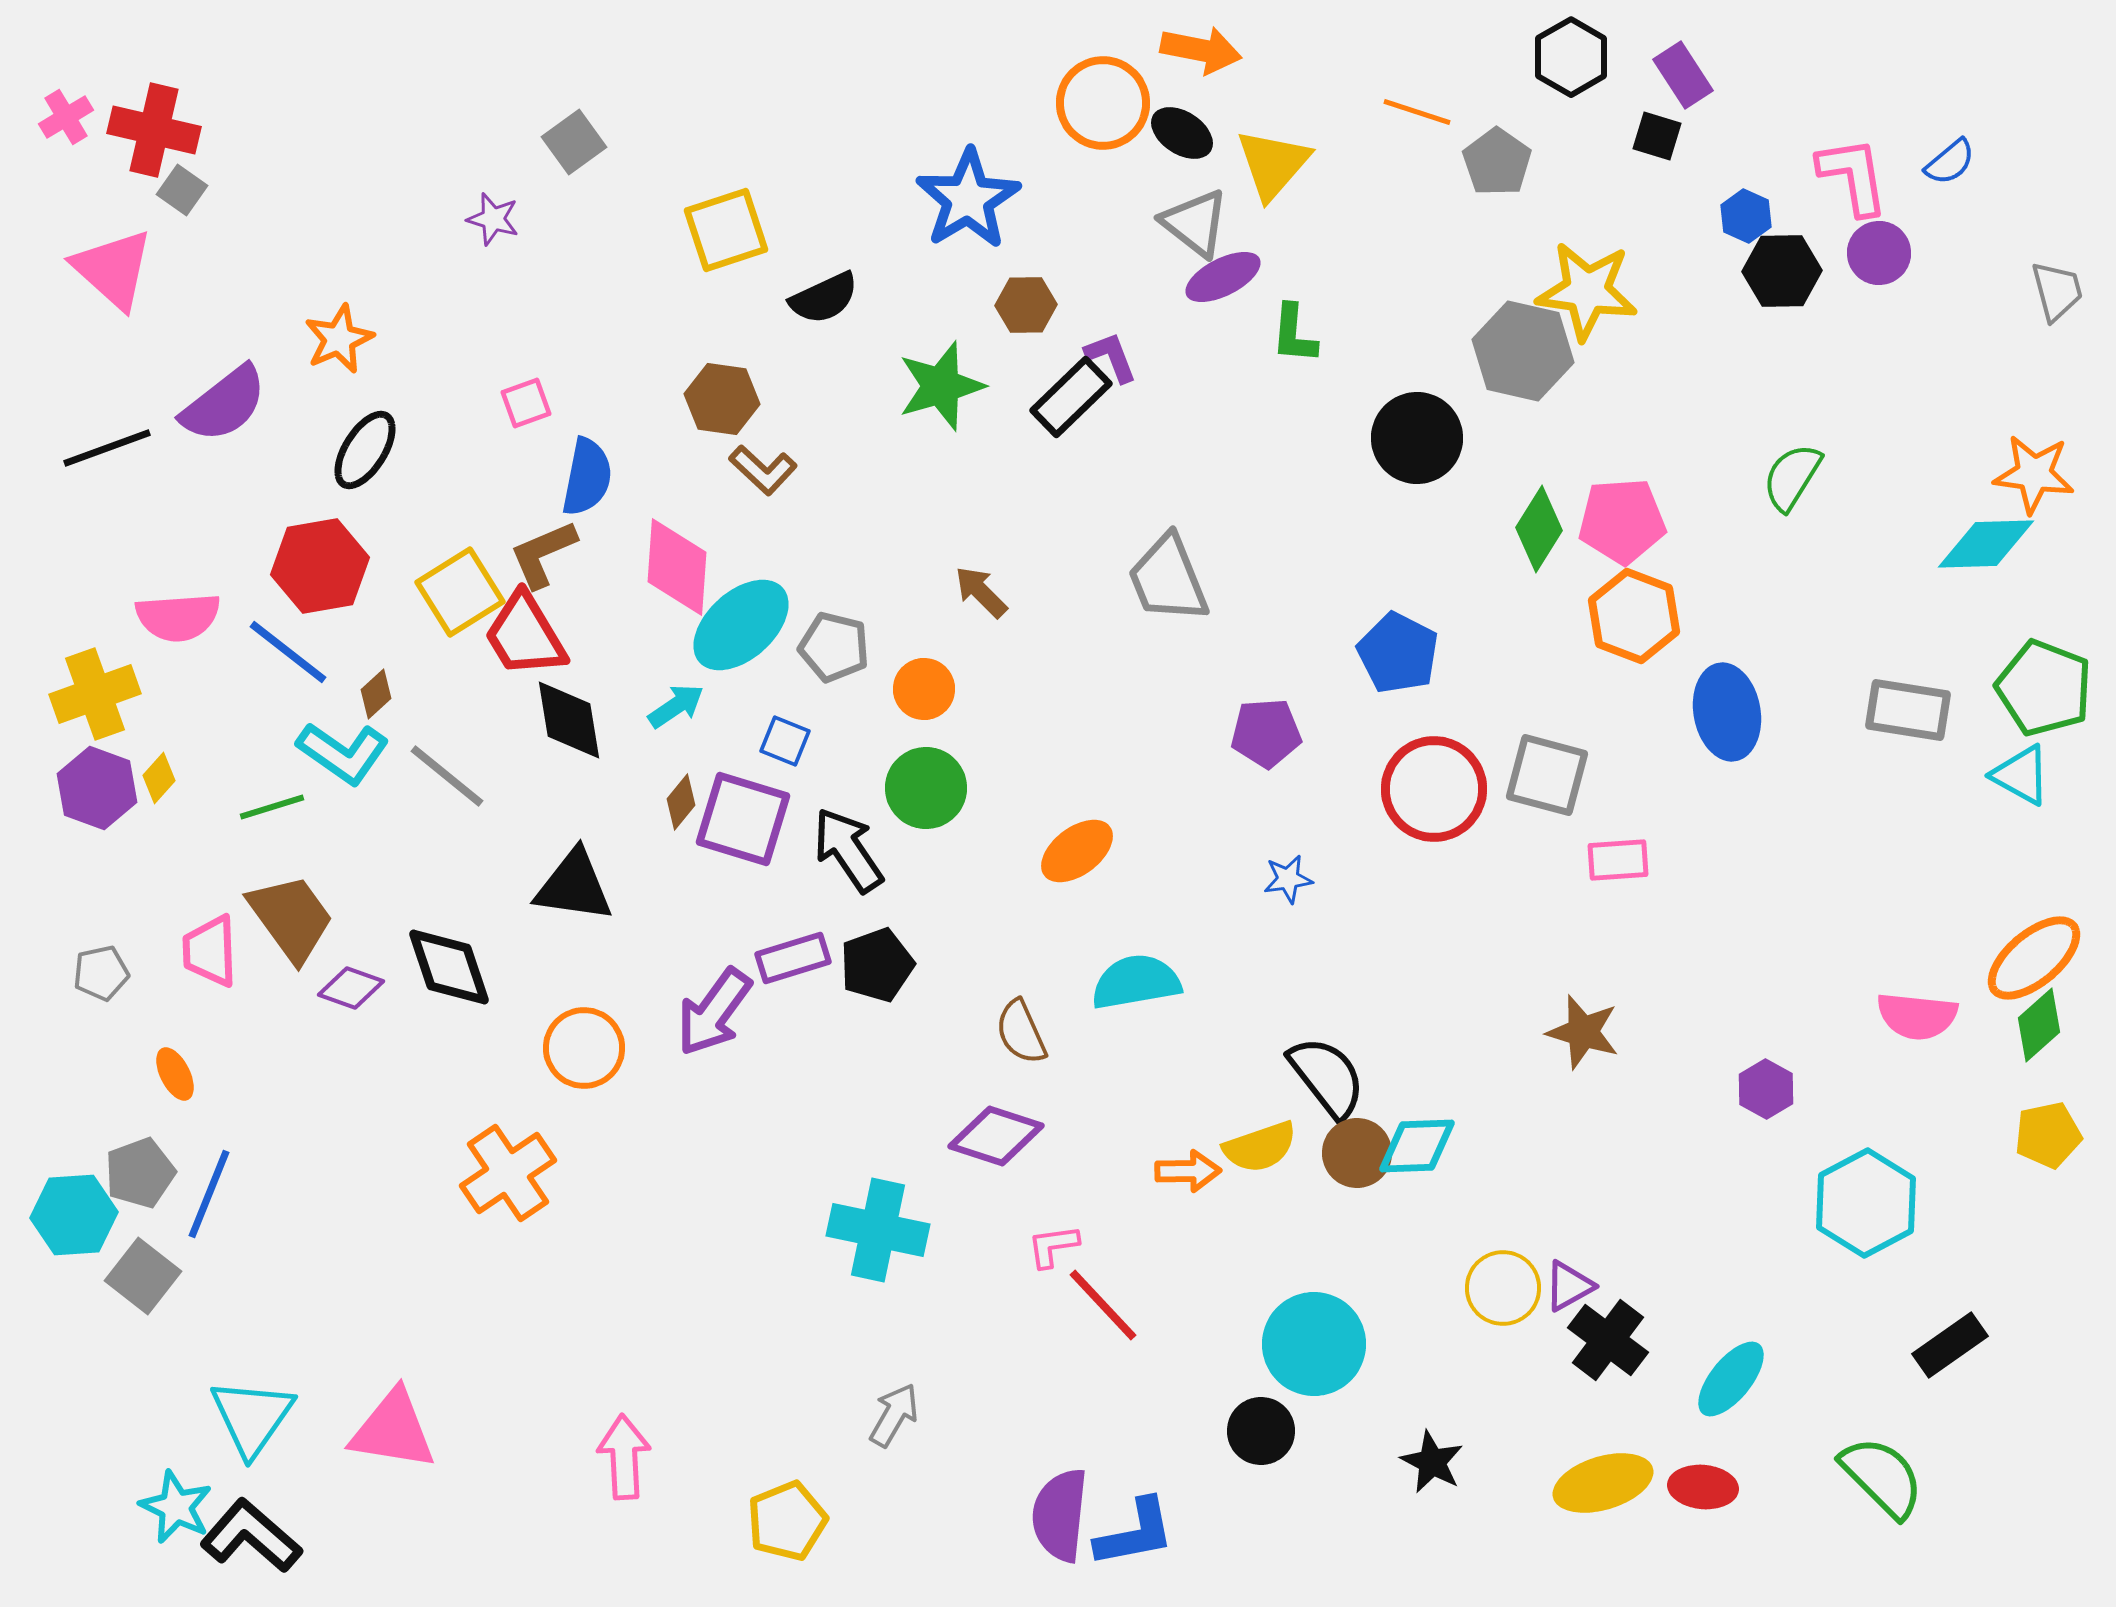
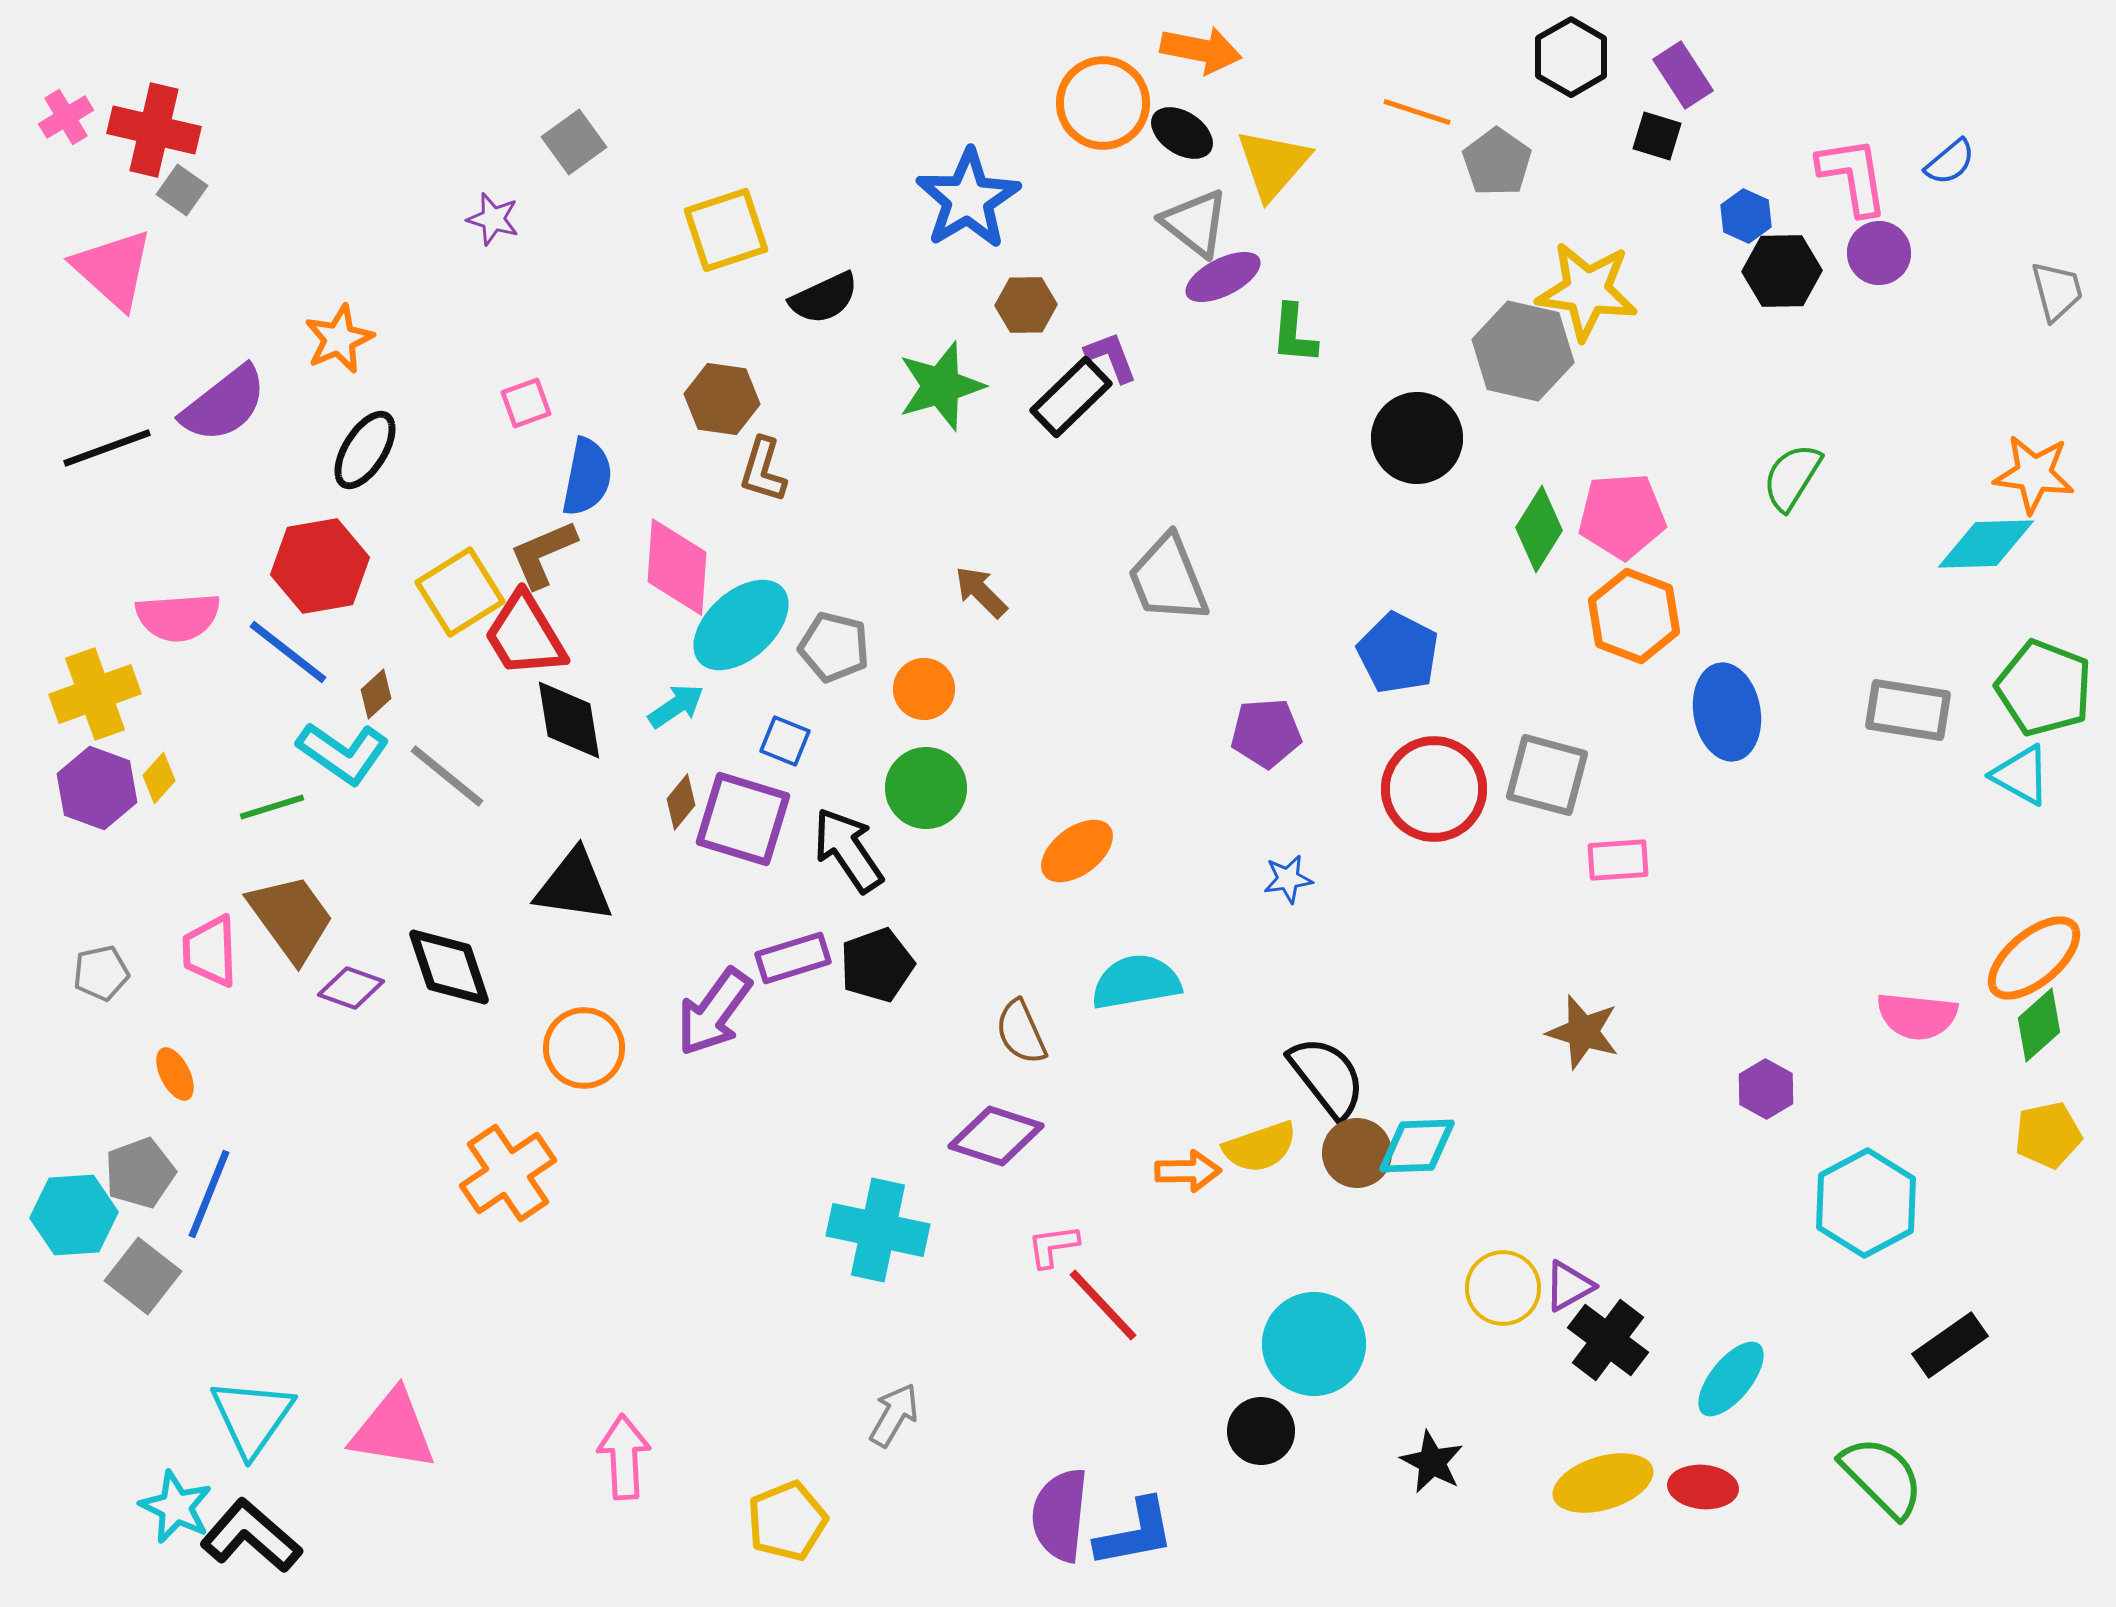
brown L-shape at (763, 470): rotated 64 degrees clockwise
pink pentagon at (1622, 521): moved 5 px up
